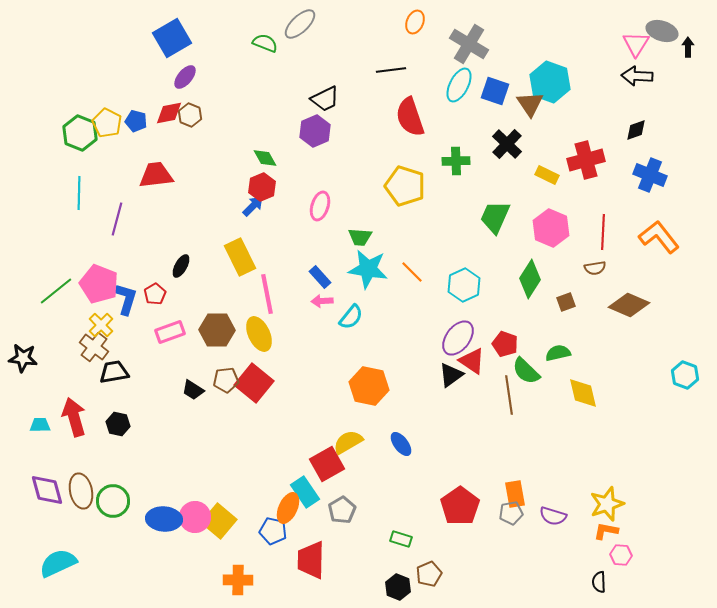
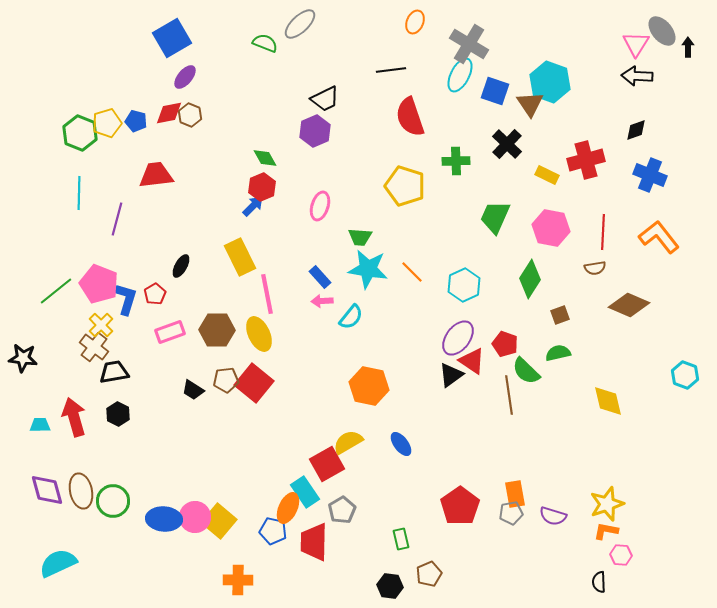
gray ellipse at (662, 31): rotated 32 degrees clockwise
cyan ellipse at (459, 85): moved 1 px right, 10 px up
yellow pentagon at (107, 123): rotated 28 degrees clockwise
pink hexagon at (551, 228): rotated 12 degrees counterclockwise
brown square at (566, 302): moved 6 px left, 13 px down
yellow diamond at (583, 393): moved 25 px right, 8 px down
black hexagon at (118, 424): moved 10 px up; rotated 15 degrees clockwise
green rectangle at (401, 539): rotated 60 degrees clockwise
red trapezoid at (311, 560): moved 3 px right, 18 px up
black hexagon at (398, 587): moved 8 px left, 1 px up; rotated 15 degrees counterclockwise
